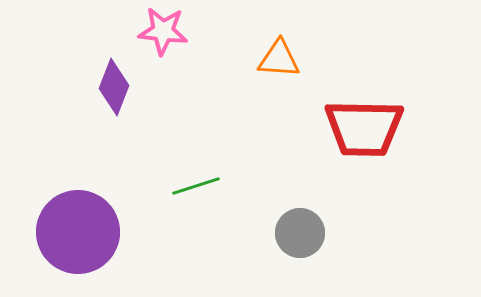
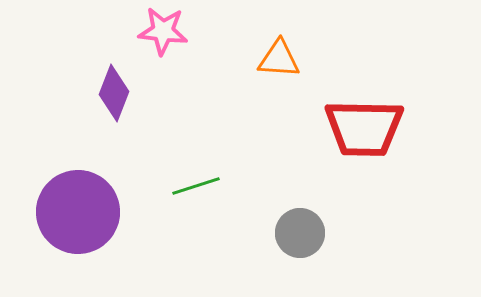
purple diamond: moved 6 px down
purple circle: moved 20 px up
